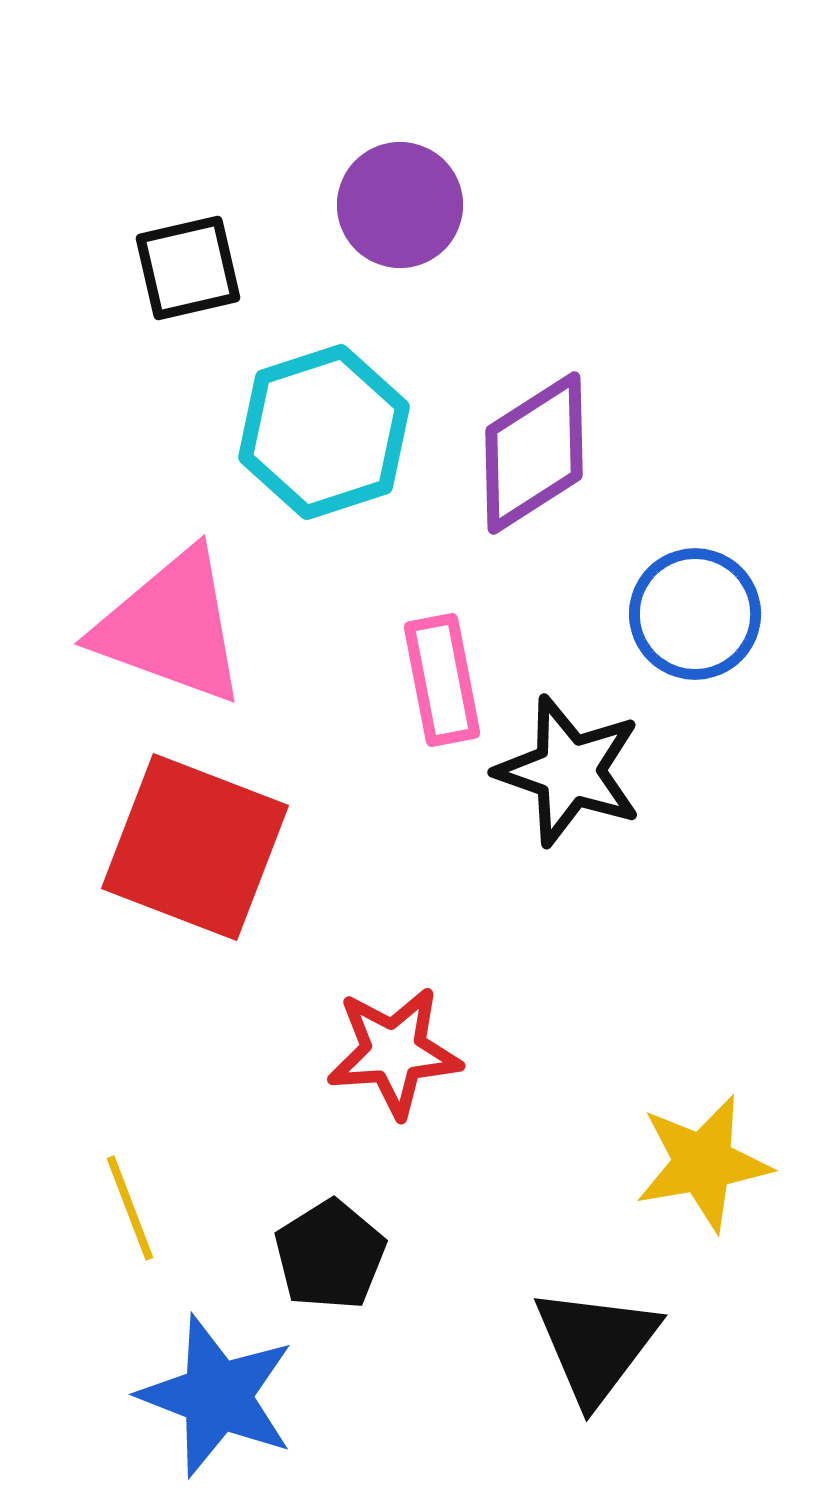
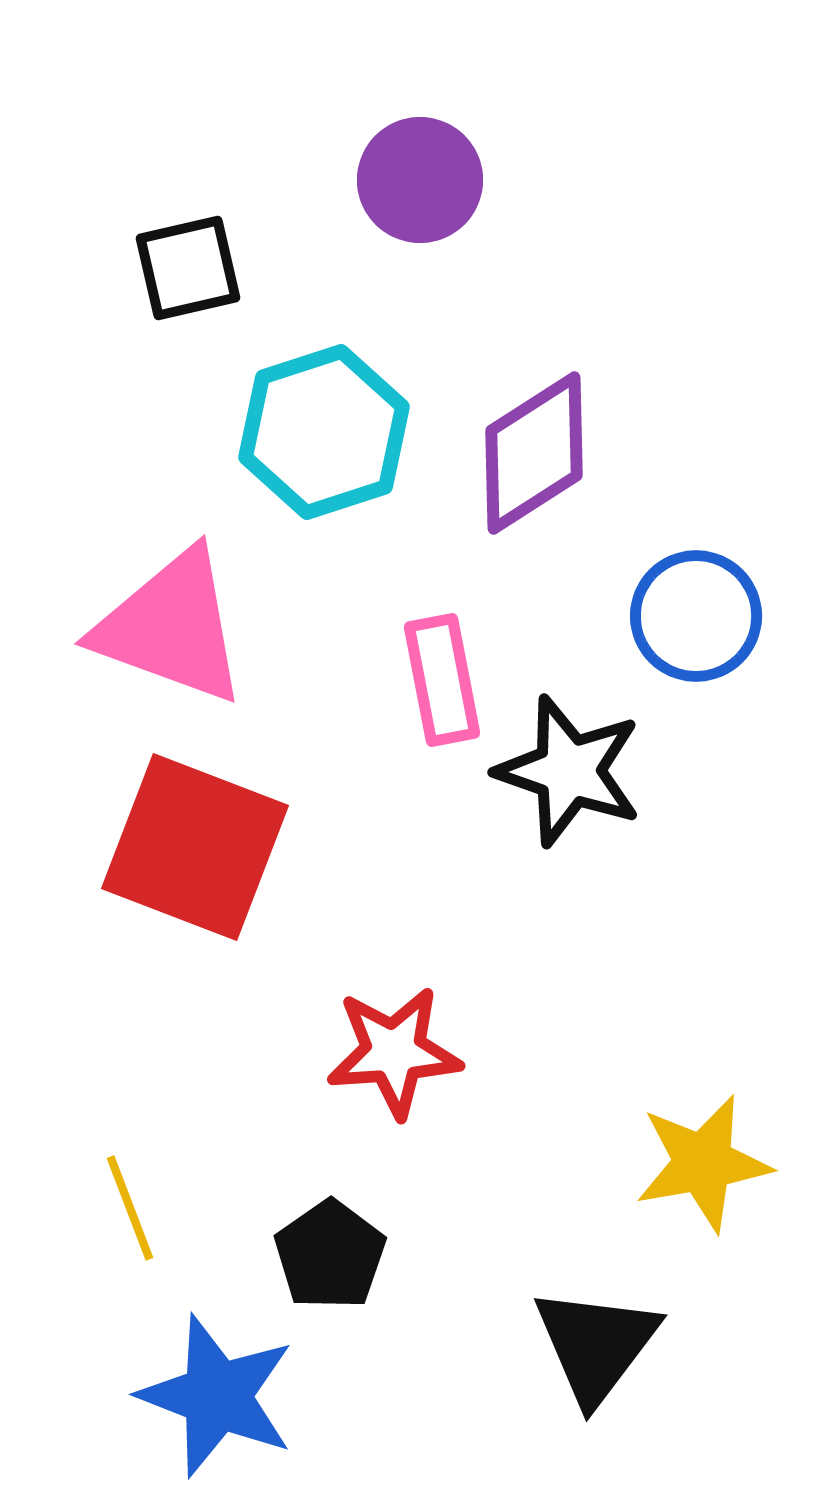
purple circle: moved 20 px right, 25 px up
blue circle: moved 1 px right, 2 px down
black pentagon: rotated 3 degrees counterclockwise
